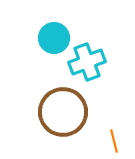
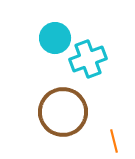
cyan circle: moved 1 px right
cyan cross: moved 1 px right, 3 px up
